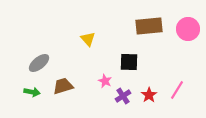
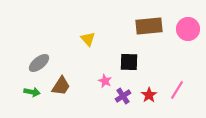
brown trapezoid: moved 2 px left; rotated 140 degrees clockwise
